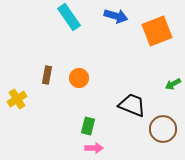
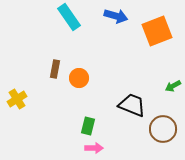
brown rectangle: moved 8 px right, 6 px up
green arrow: moved 2 px down
